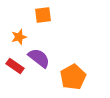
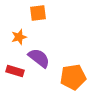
orange square: moved 5 px left, 2 px up
red rectangle: moved 5 px down; rotated 18 degrees counterclockwise
orange pentagon: rotated 20 degrees clockwise
